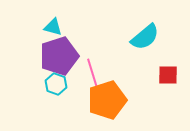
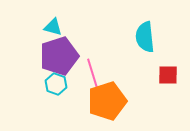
cyan semicircle: rotated 124 degrees clockwise
orange pentagon: moved 1 px down
